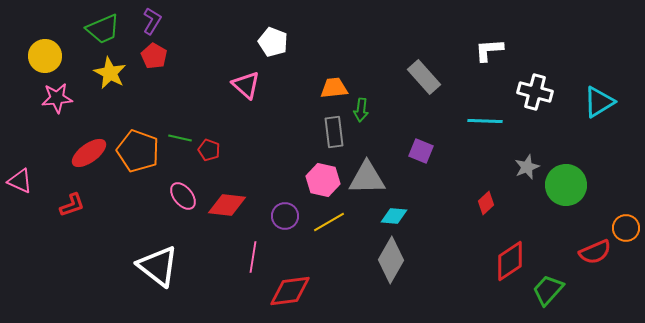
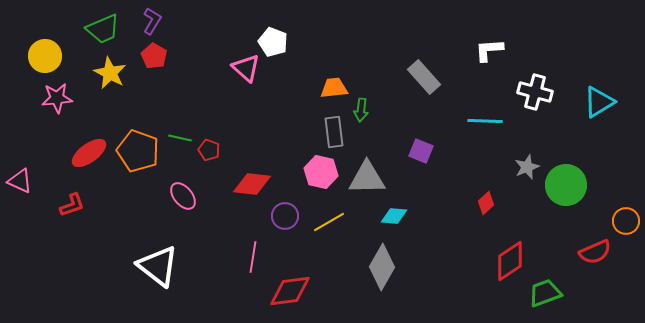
pink triangle at (246, 85): moved 17 px up
pink hexagon at (323, 180): moved 2 px left, 8 px up
red diamond at (227, 205): moved 25 px right, 21 px up
orange circle at (626, 228): moved 7 px up
gray diamond at (391, 260): moved 9 px left, 7 px down
green trapezoid at (548, 290): moved 3 px left, 3 px down; rotated 28 degrees clockwise
